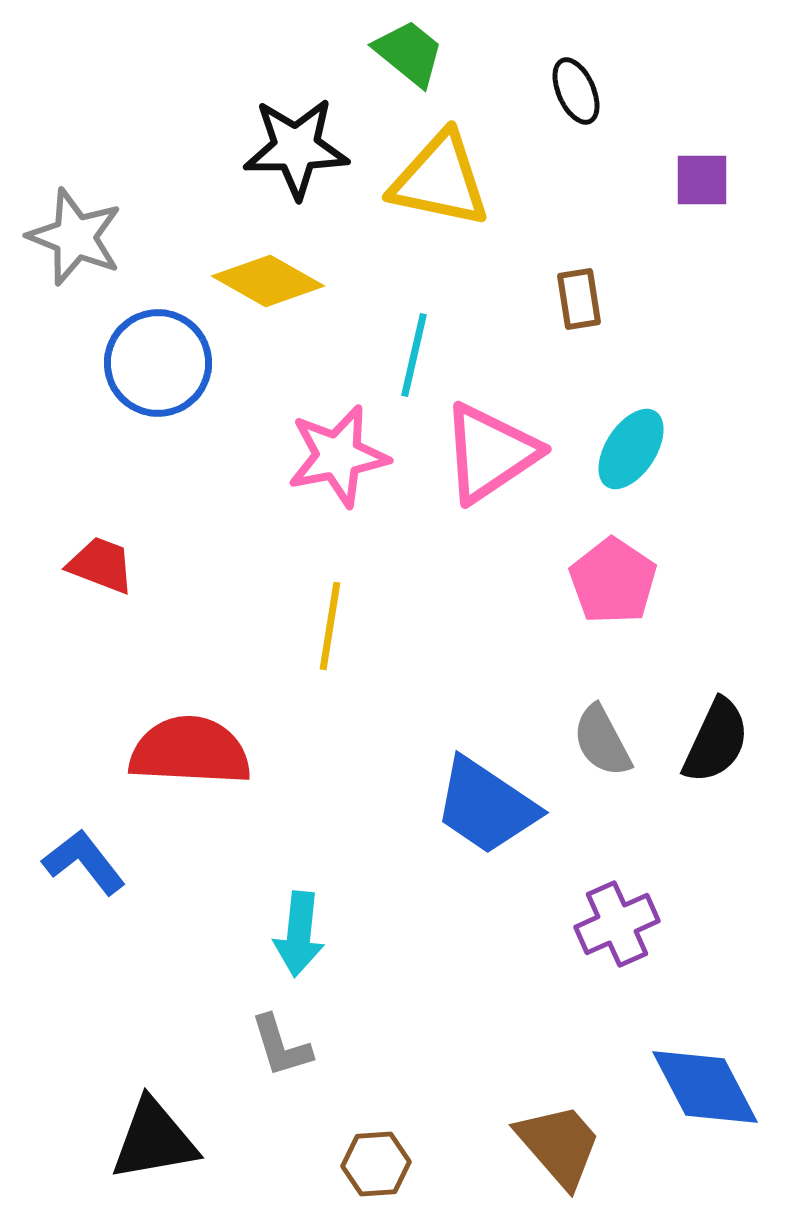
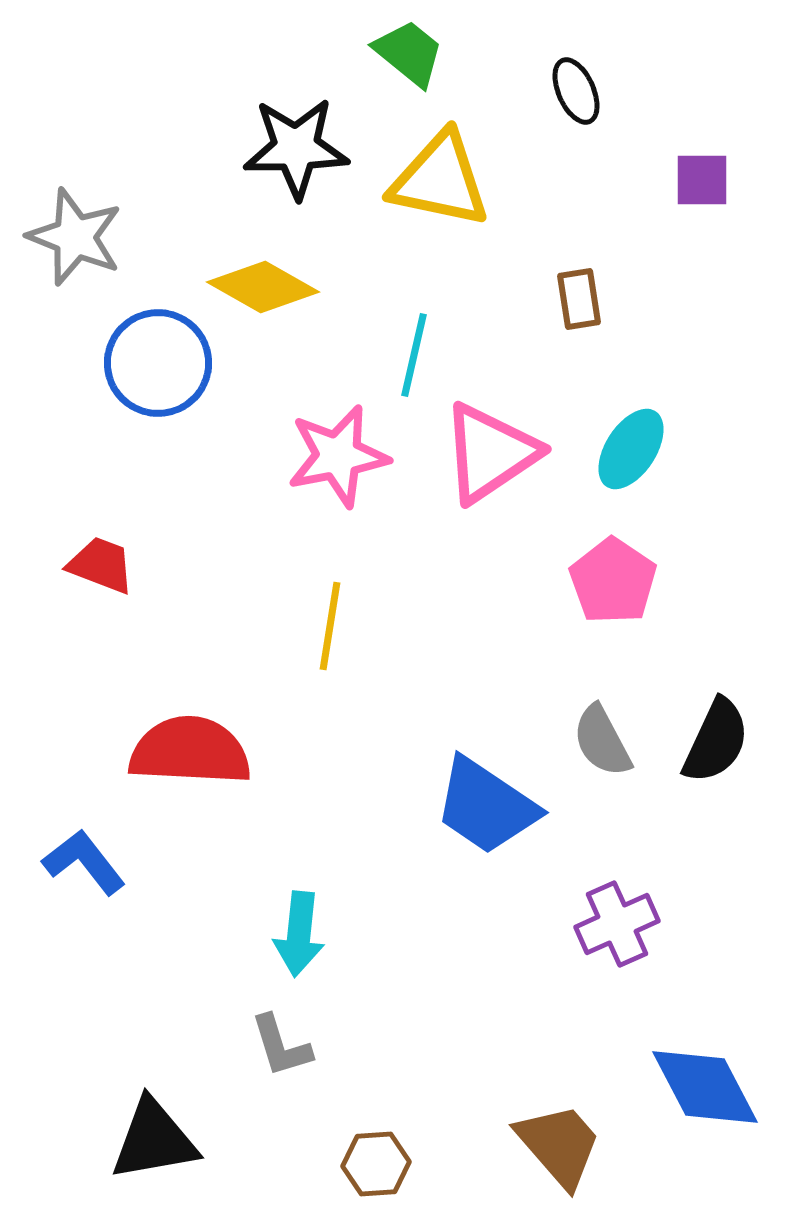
yellow diamond: moved 5 px left, 6 px down
